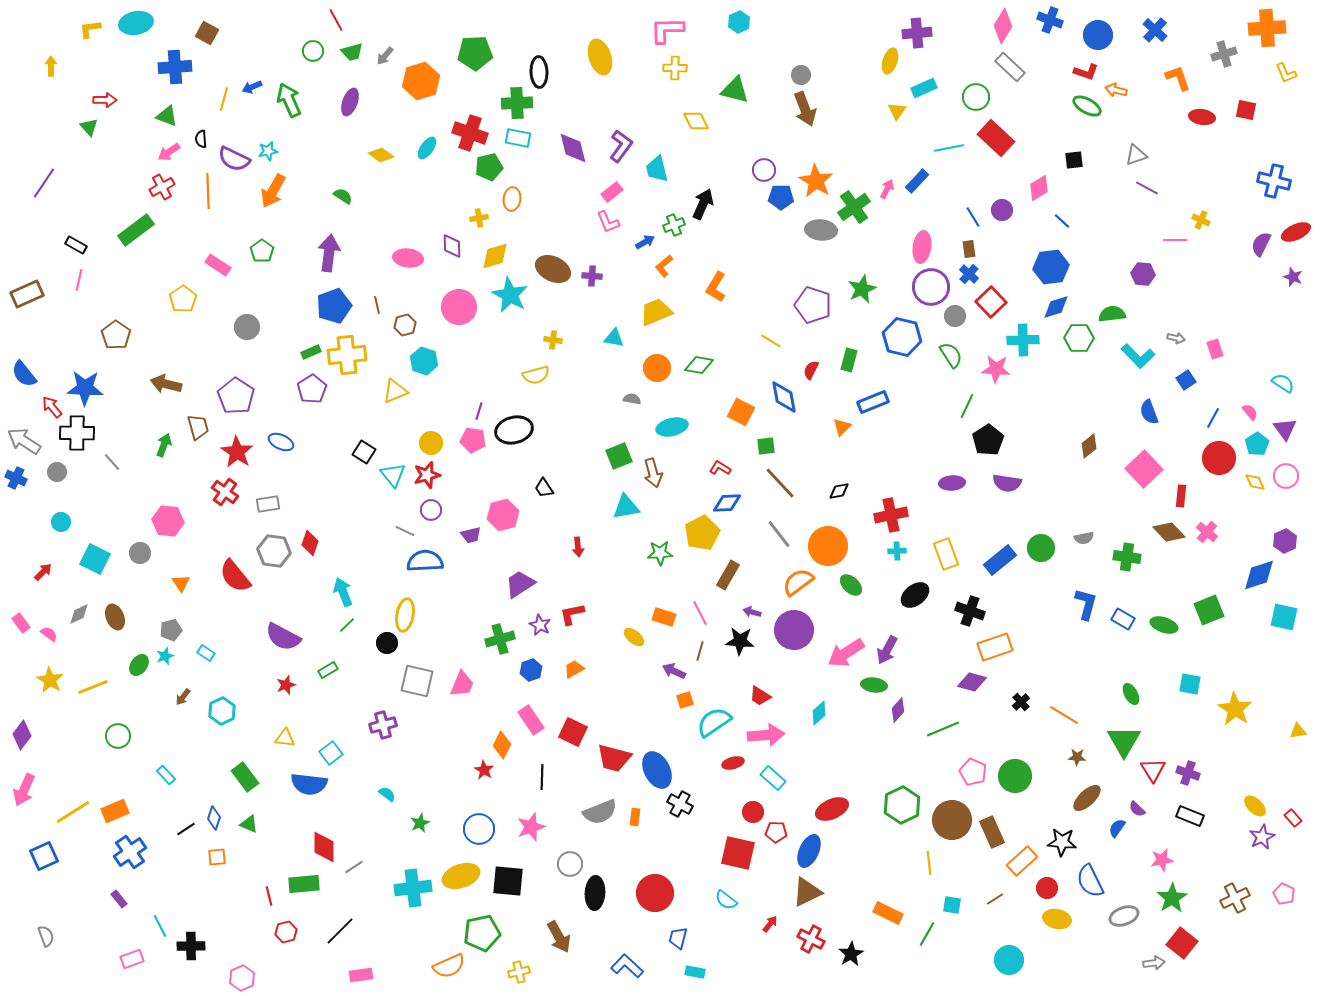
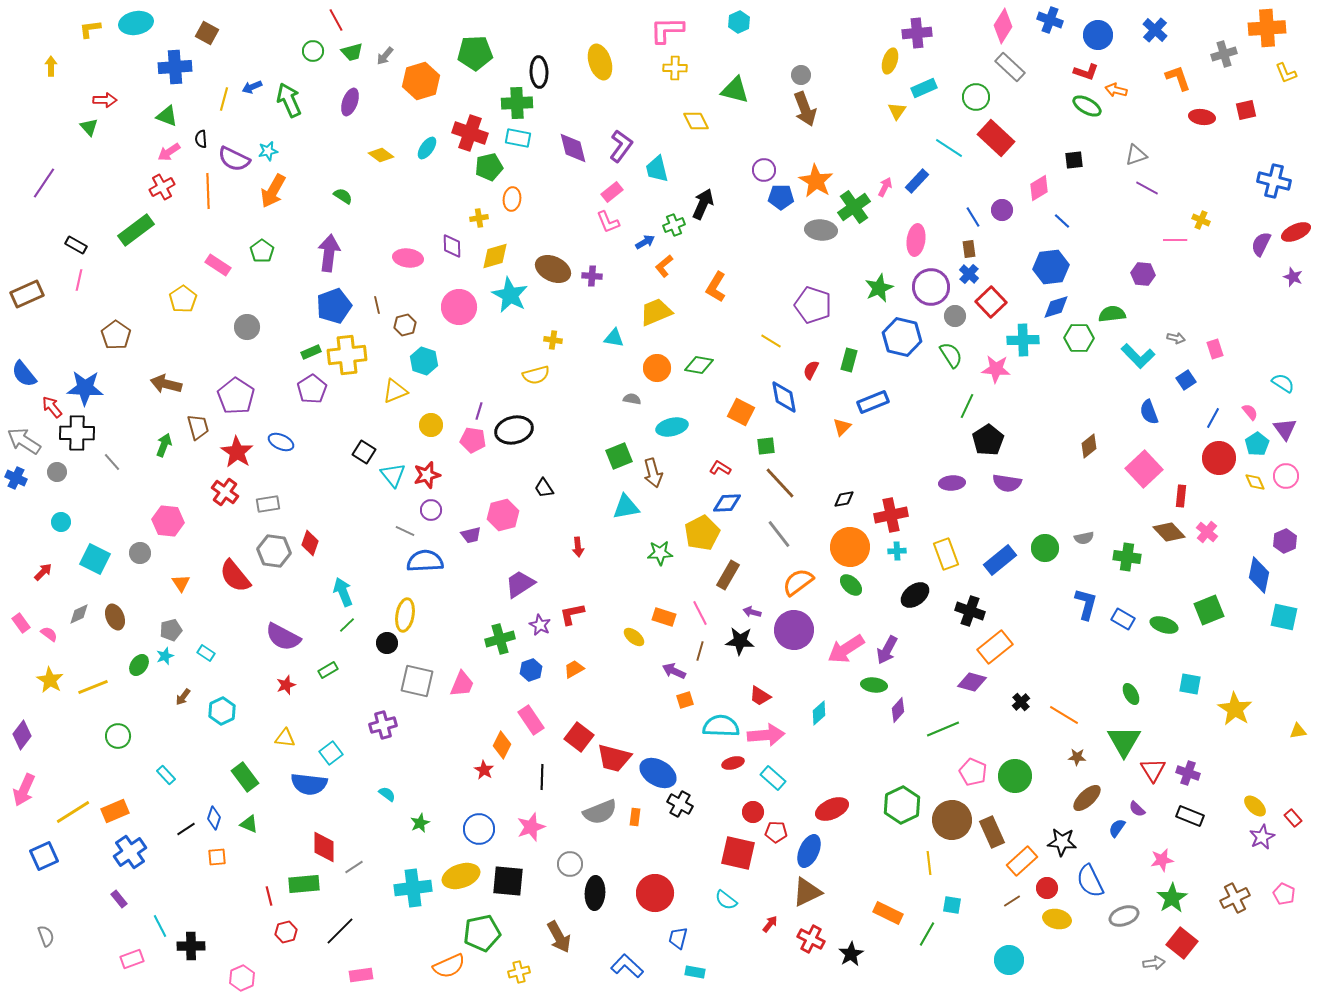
yellow ellipse at (600, 57): moved 5 px down
red square at (1246, 110): rotated 25 degrees counterclockwise
cyan line at (949, 148): rotated 44 degrees clockwise
pink arrow at (887, 189): moved 2 px left, 2 px up
pink ellipse at (922, 247): moved 6 px left, 7 px up
green star at (862, 289): moved 17 px right, 1 px up
yellow circle at (431, 443): moved 18 px up
black diamond at (839, 491): moved 5 px right, 8 px down
orange circle at (828, 546): moved 22 px right, 1 px down
green circle at (1041, 548): moved 4 px right
blue diamond at (1259, 575): rotated 60 degrees counterclockwise
orange rectangle at (995, 647): rotated 20 degrees counterclockwise
pink arrow at (846, 653): moved 4 px up
cyan semicircle at (714, 722): moved 7 px right, 4 px down; rotated 36 degrees clockwise
red square at (573, 732): moved 6 px right, 5 px down; rotated 12 degrees clockwise
blue ellipse at (657, 770): moved 1 px right, 3 px down; rotated 33 degrees counterclockwise
brown line at (995, 899): moved 17 px right, 2 px down
